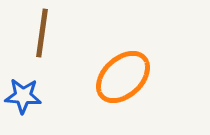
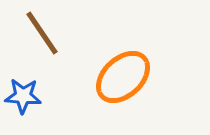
brown line: rotated 42 degrees counterclockwise
